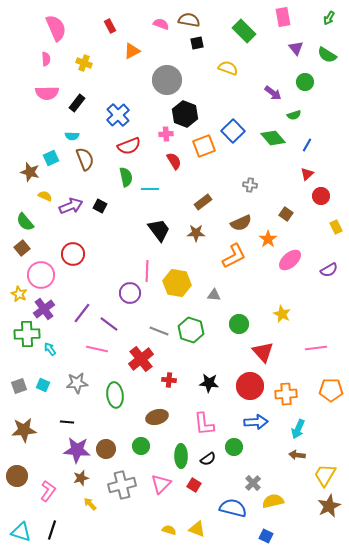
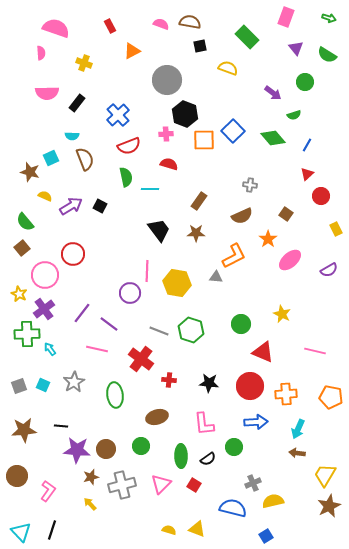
pink rectangle at (283, 17): moved 3 px right; rotated 30 degrees clockwise
green arrow at (329, 18): rotated 104 degrees counterclockwise
brown semicircle at (189, 20): moved 1 px right, 2 px down
pink semicircle at (56, 28): rotated 48 degrees counterclockwise
green rectangle at (244, 31): moved 3 px right, 6 px down
black square at (197, 43): moved 3 px right, 3 px down
pink semicircle at (46, 59): moved 5 px left, 6 px up
orange square at (204, 146): moved 6 px up; rotated 20 degrees clockwise
red semicircle at (174, 161): moved 5 px left, 3 px down; rotated 42 degrees counterclockwise
brown rectangle at (203, 202): moved 4 px left, 1 px up; rotated 18 degrees counterclockwise
purple arrow at (71, 206): rotated 10 degrees counterclockwise
brown semicircle at (241, 223): moved 1 px right, 7 px up
yellow rectangle at (336, 227): moved 2 px down
pink circle at (41, 275): moved 4 px right
gray triangle at (214, 295): moved 2 px right, 18 px up
green circle at (239, 324): moved 2 px right
pink line at (316, 348): moved 1 px left, 3 px down; rotated 20 degrees clockwise
red triangle at (263, 352): rotated 25 degrees counterclockwise
red cross at (141, 359): rotated 15 degrees counterclockwise
gray star at (77, 383): moved 3 px left, 1 px up; rotated 25 degrees counterclockwise
orange pentagon at (331, 390): moved 7 px down; rotated 10 degrees clockwise
black line at (67, 422): moved 6 px left, 4 px down
brown arrow at (297, 455): moved 2 px up
brown star at (81, 478): moved 10 px right, 1 px up
gray cross at (253, 483): rotated 21 degrees clockwise
cyan triangle at (21, 532): rotated 30 degrees clockwise
blue square at (266, 536): rotated 32 degrees clockwise
